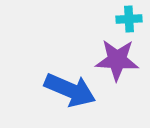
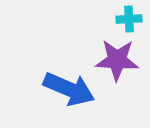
blue arrow: moved 1 px left, 1 px up
